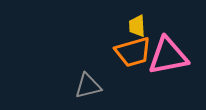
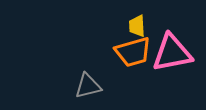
pink triangle: moved 4 px right, 3 px up
